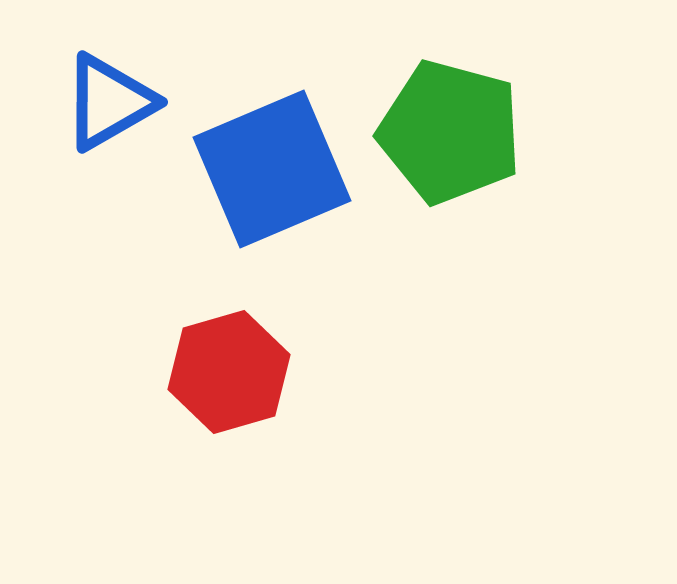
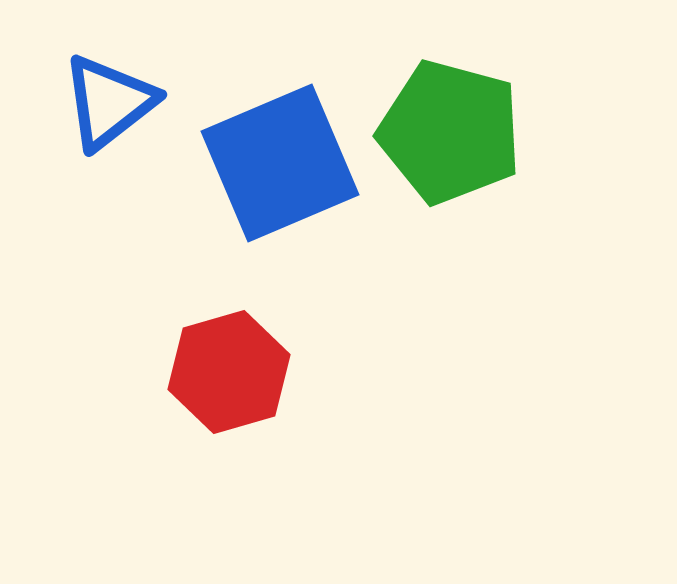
blue triangle: rotated 8 degrees counterclockwise
blue square: moved 8 px right, 6 px up
